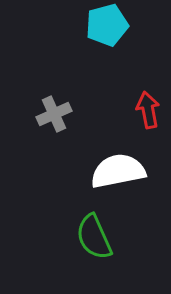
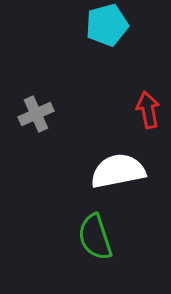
gray cross: moved 18 px left
green semicircle: moved 1 px right; rotated 6 degrees clockwise
